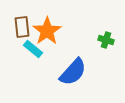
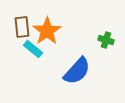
blue semicircle: moved 4 px right, 1 px up
